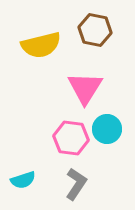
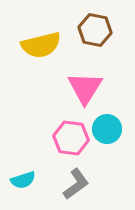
gray L-shape: rotated 20 degrees clockwise
